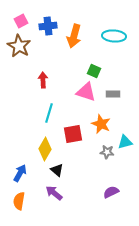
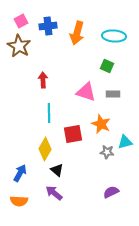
orange arrow: moved 3 px right, 3 px up
green square: moved 13 px right, 5 px up
cyan line: rotated 18 degrees counterclockwise
orange semicircle: rotated 96 degrees counterclockwise
